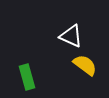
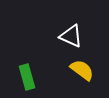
yellow semicircle: moved 3 px left, 5 px down
